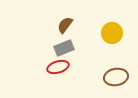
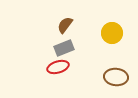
brown ellipse: rotated 15 degrees clockwise
